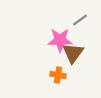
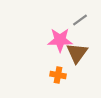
brown triangle: moved 4 px right
